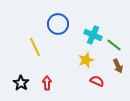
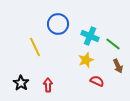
cyan cross: moved 3 px left, 1 px down
green line: moved 1 px left, 1 px up
red arrow: moved 1 px right, 2 px down
